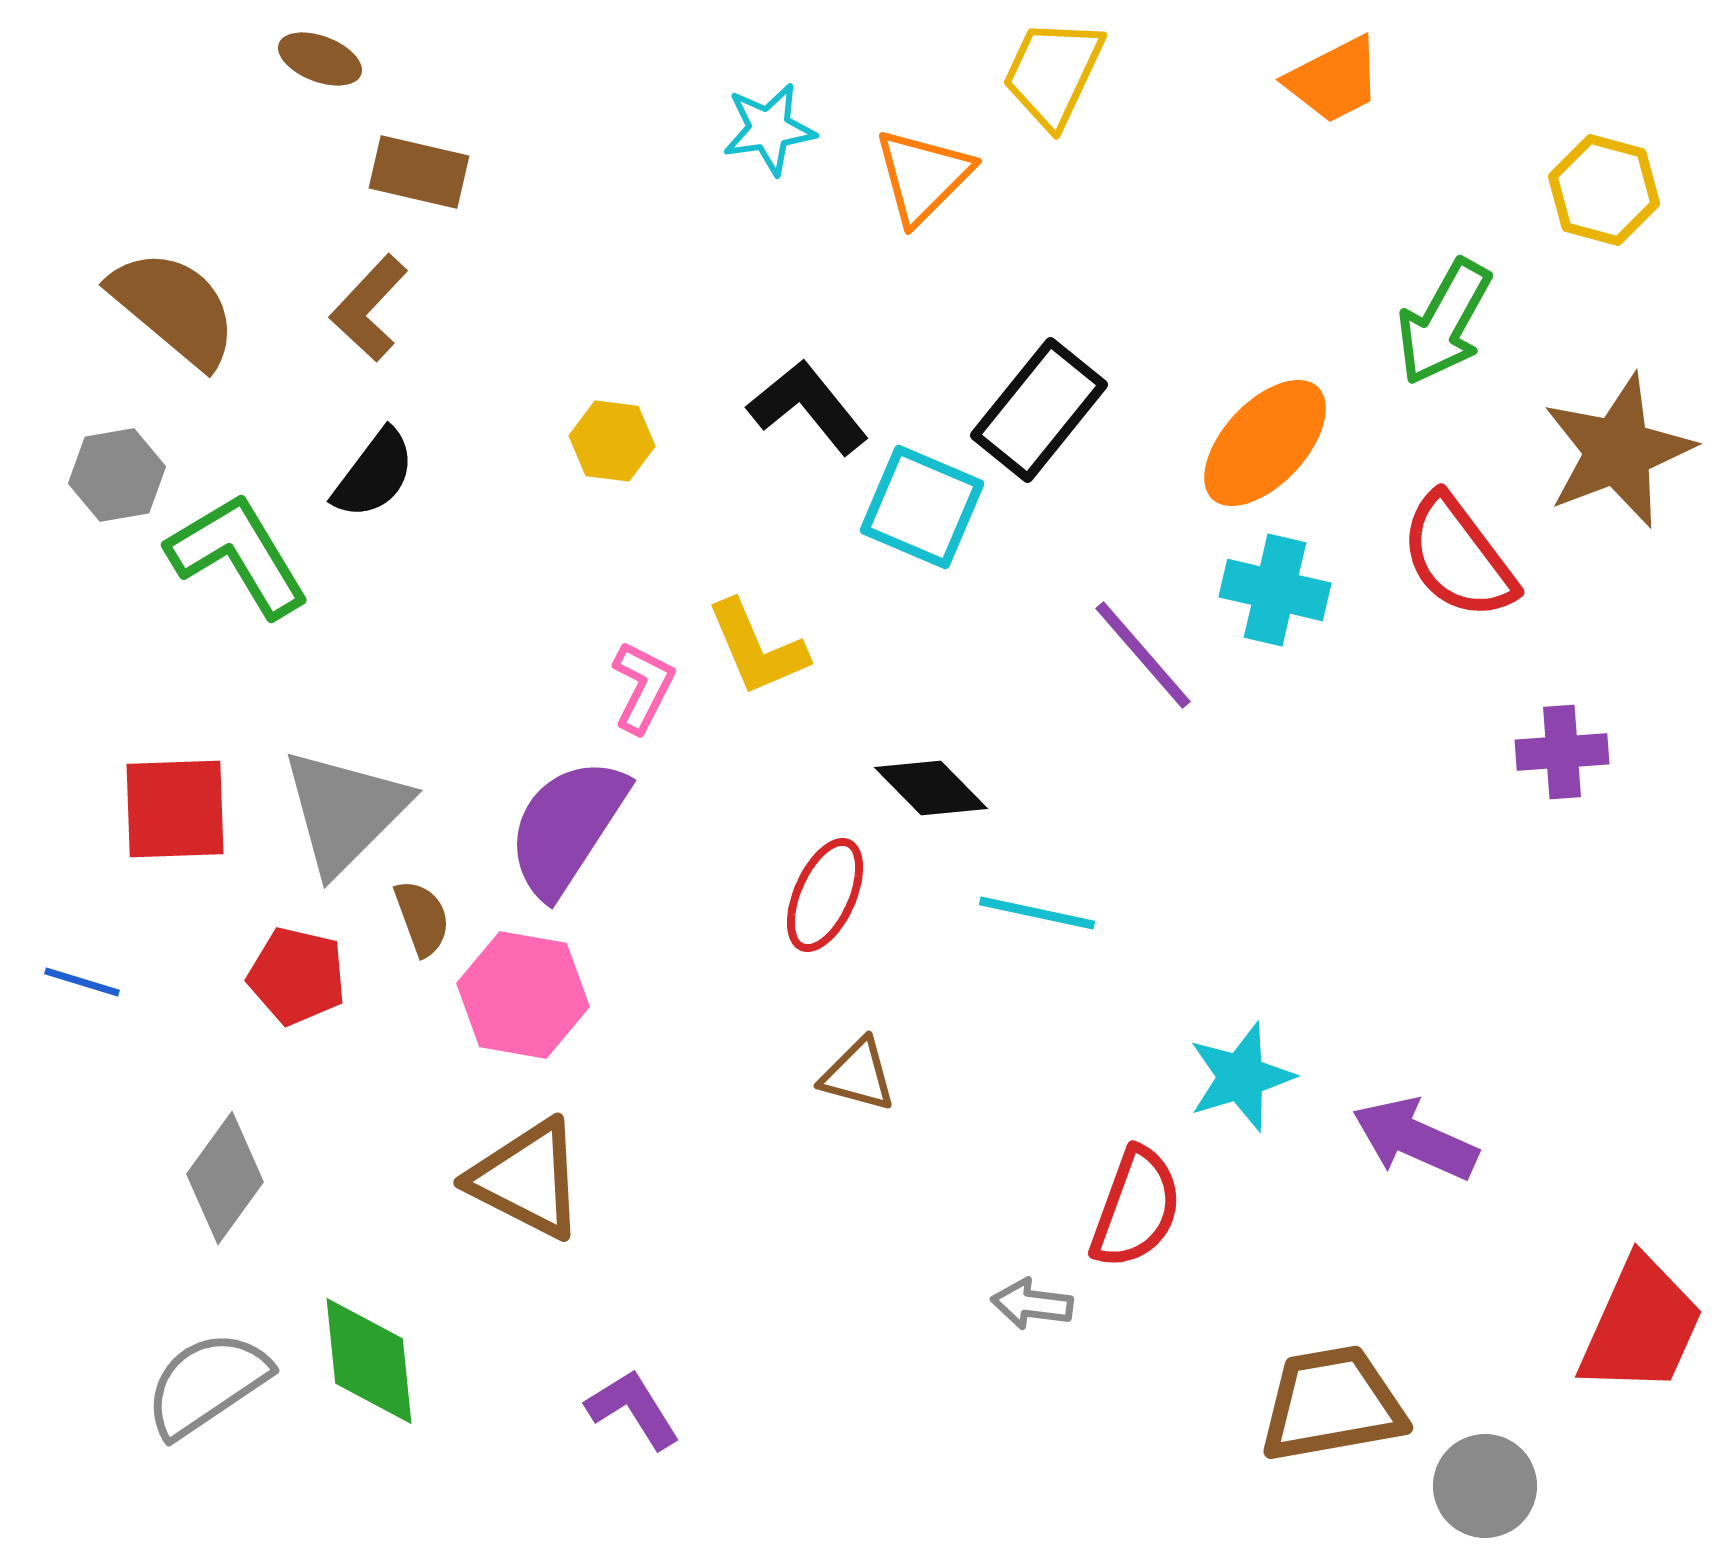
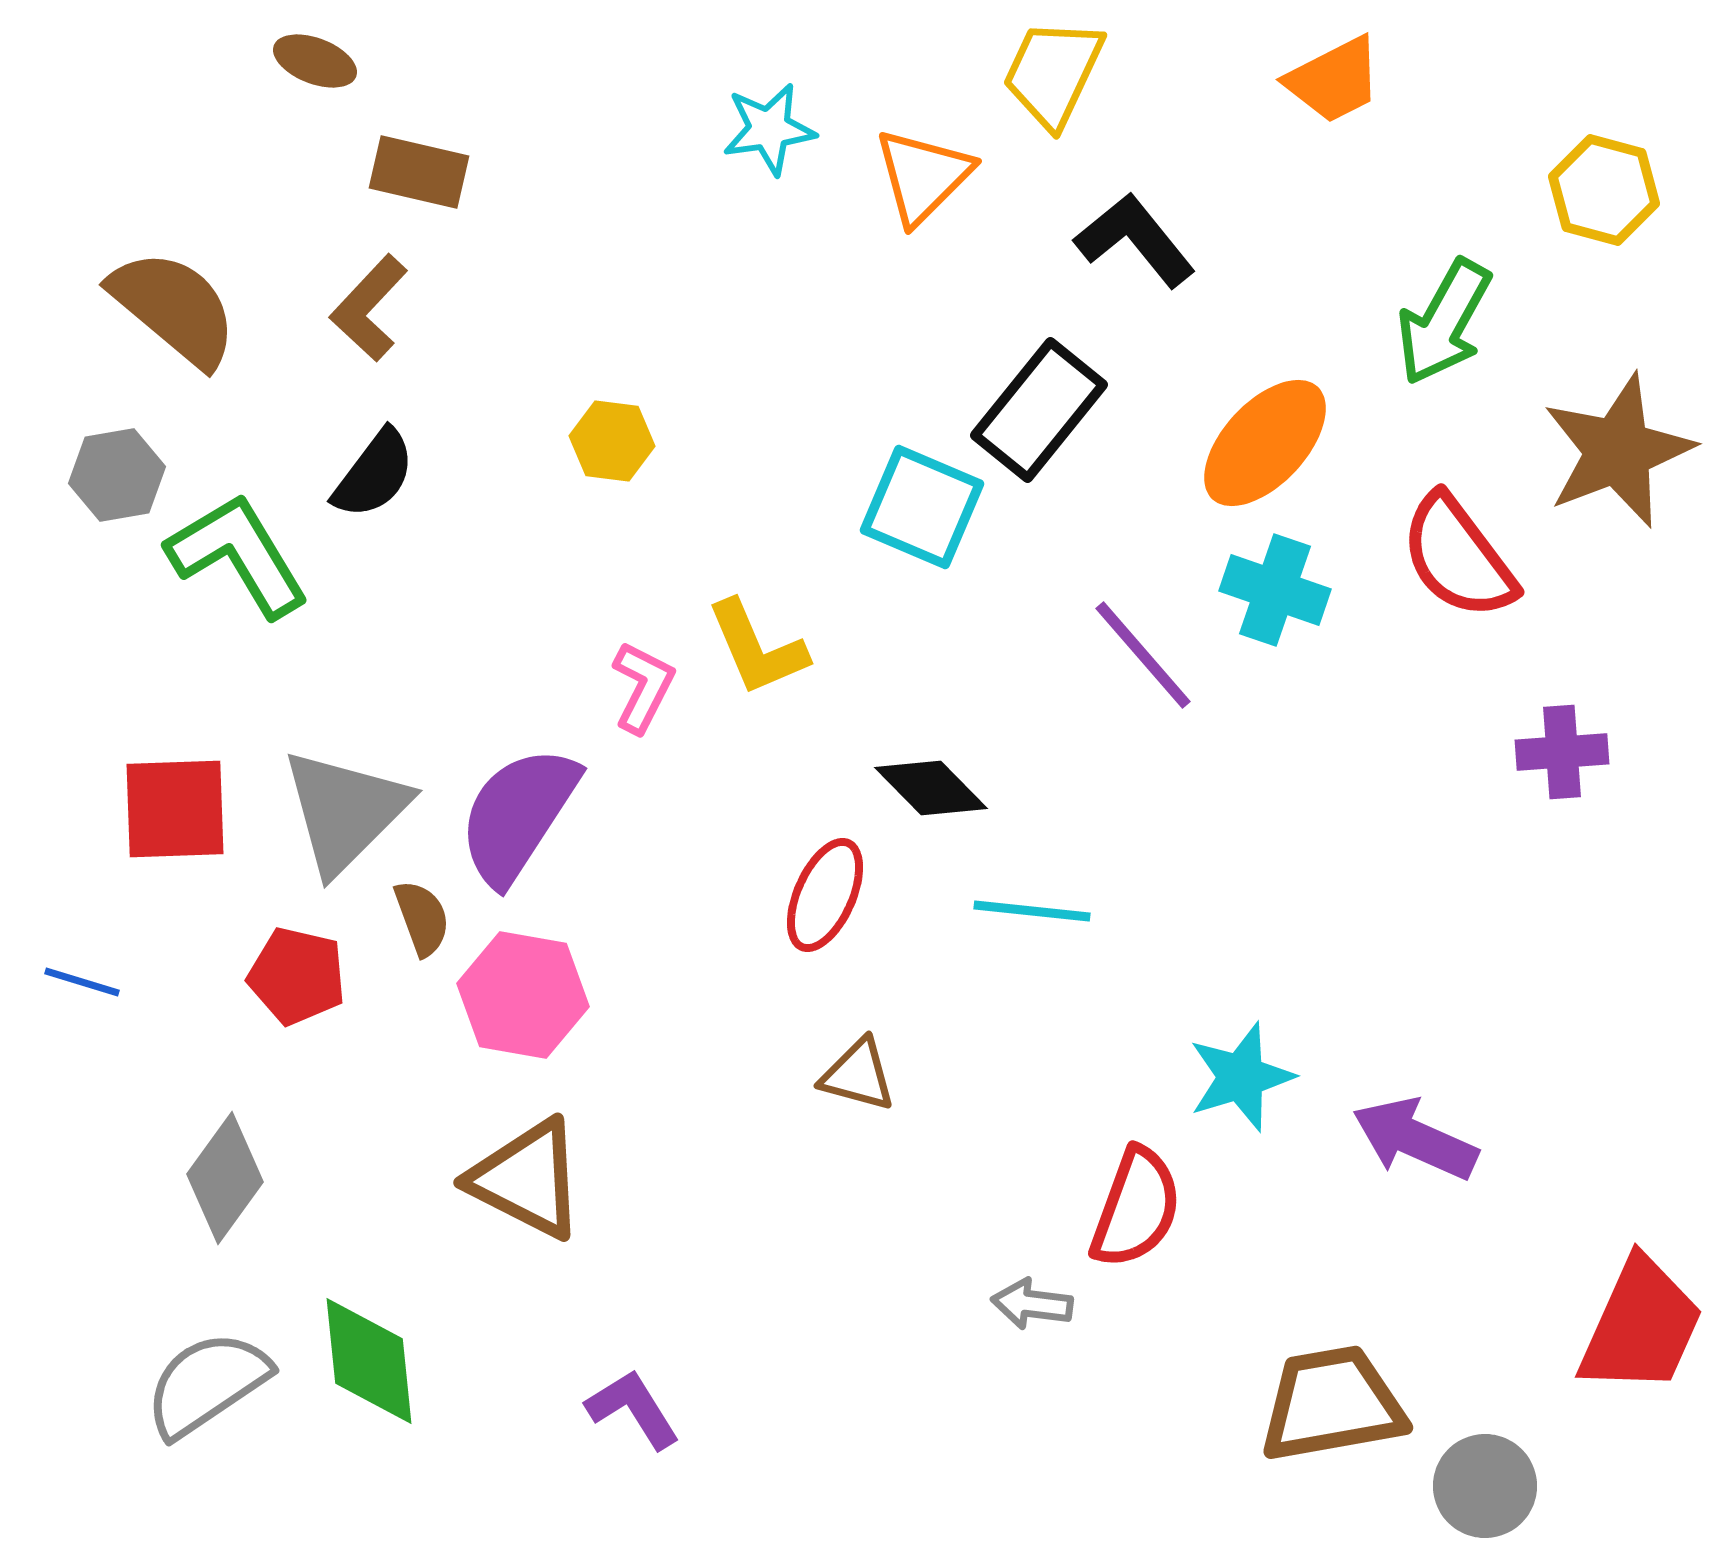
brown ellipse at (320, 59): moved 5 px left, 2 px down
black L-shape at (808, 407): moved 327 px right, 167 px up
cyan cross at (1275, 590): rotated 6 degrees clockwise
purple semicircle at (567, 827): moved 49 px left, 12 px up
cyan line at (1037, 913): moved 5 px left, 2 px up; rotated 6 degrees counterclockwise
